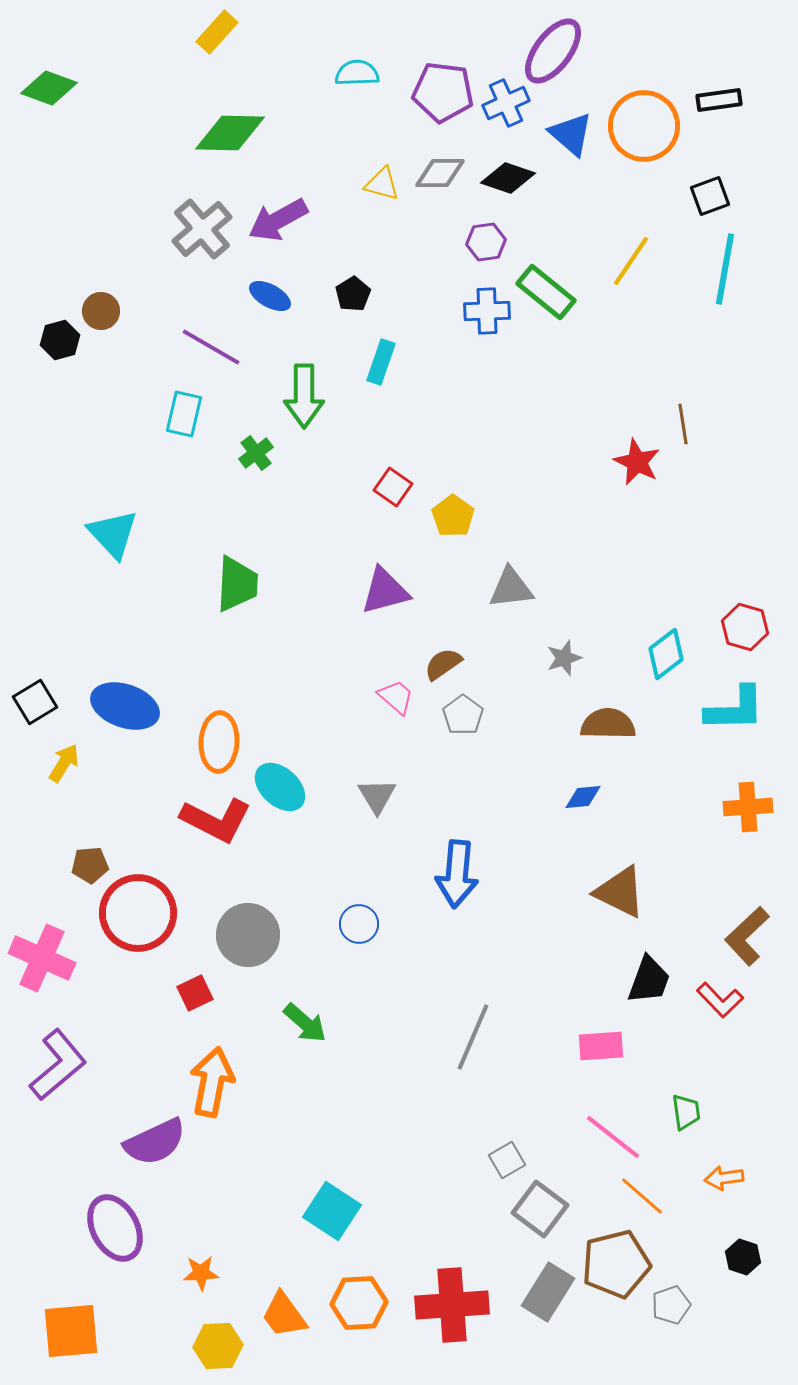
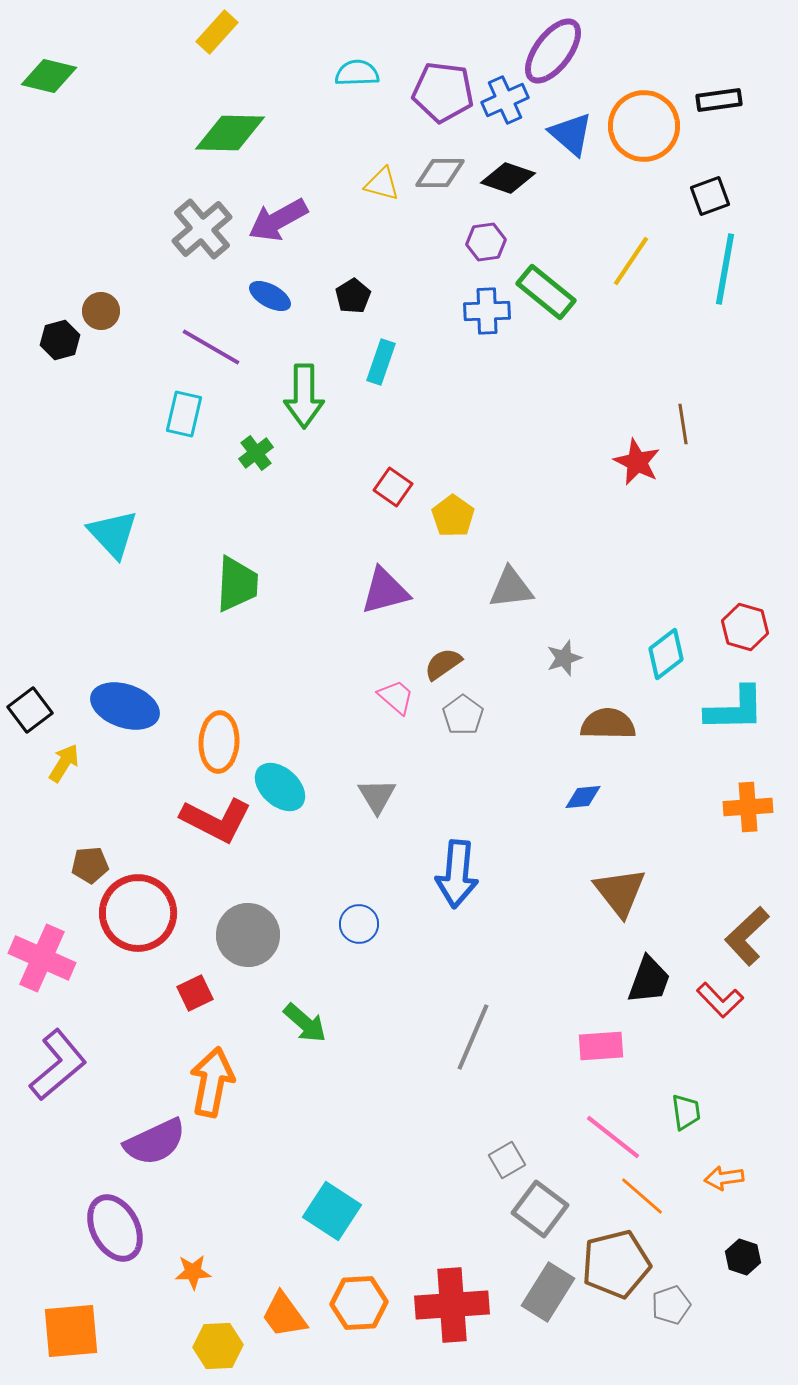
green diamond at (49, 88): moved 12 px up; rotated 6 degrees counterclockwise
blue cross at (506, 103): moved 1 px left, 3 px up
black pentagon at (353, 294): moved 2 px down
black square at (35, 702): moved 5 px left, 8 px down; rotated 6 degrees counterclockwise
brown triangle at (620, 892): rotated 26 degrees clockwise
orange star at (201, 1273): moved 8 px left, 1 px up
